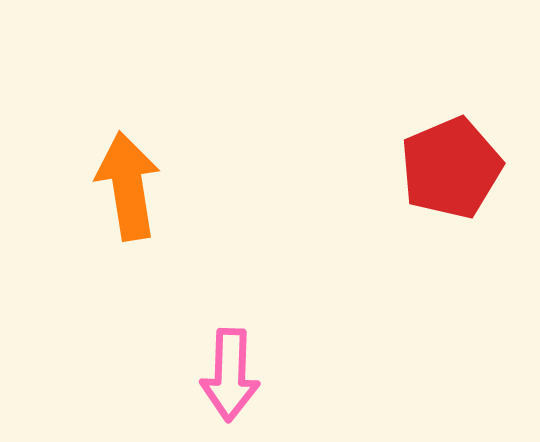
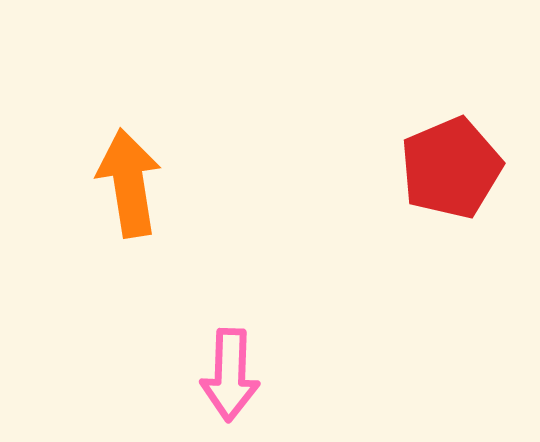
orange arrow: moved 1 px right, 3 px up
